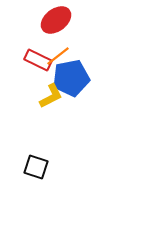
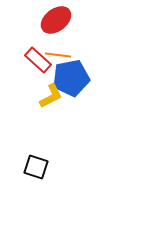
orange line: moved 1 px up; rotated 45 degrees clockwise
red rectangle: rotated 16 degrees clockwise
